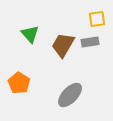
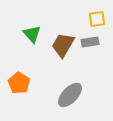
green triangle: moved 2 px right
